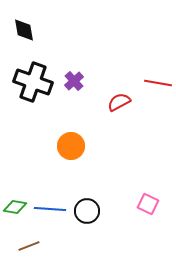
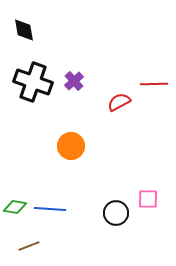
red line: moved 4 px left, 1 px down; rotated 12 degrees counterclockwise
pink square: moved 5 px up; rotated 25 degrees counterclockwise
black circle: moved 29 px right, 2 px down
